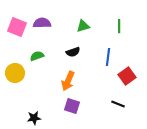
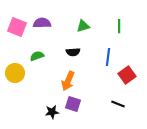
black semicircle: rotated 16 degrees clockwise
red square: moved 1 px up
purple square: moved 1 px right, 2 px up
black star: moved 18 px right, 6 px up
